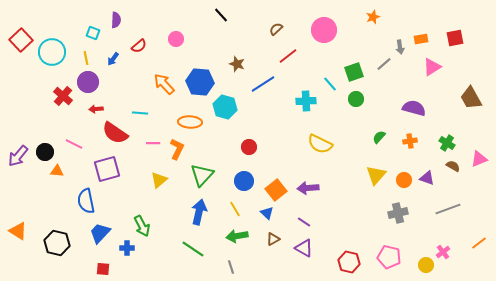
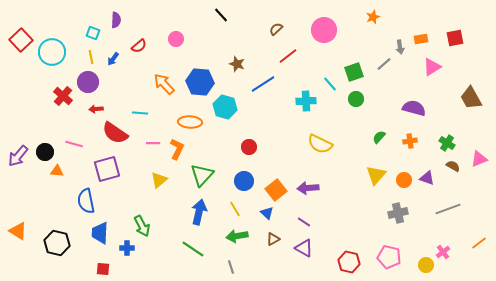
yellow line at (86, 58): moved 5 px right, 1 px up
pink line at (74, 144): rotated 12 degrees counterclockwise
blue trapezoid at (100, 233): rotated 40 degrees counterclockwise
